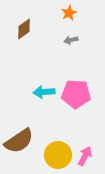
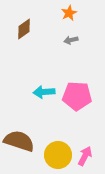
pink pentagon: moved 1 px right, 2 px down
brown semicircle: rotated 128 degrees counterclockwise
